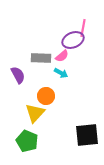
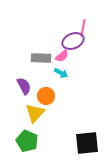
purple ellipse: moved 1 px down
purple semicircle: moved 6 px right, 11 px down
black square: moved 8 px down
